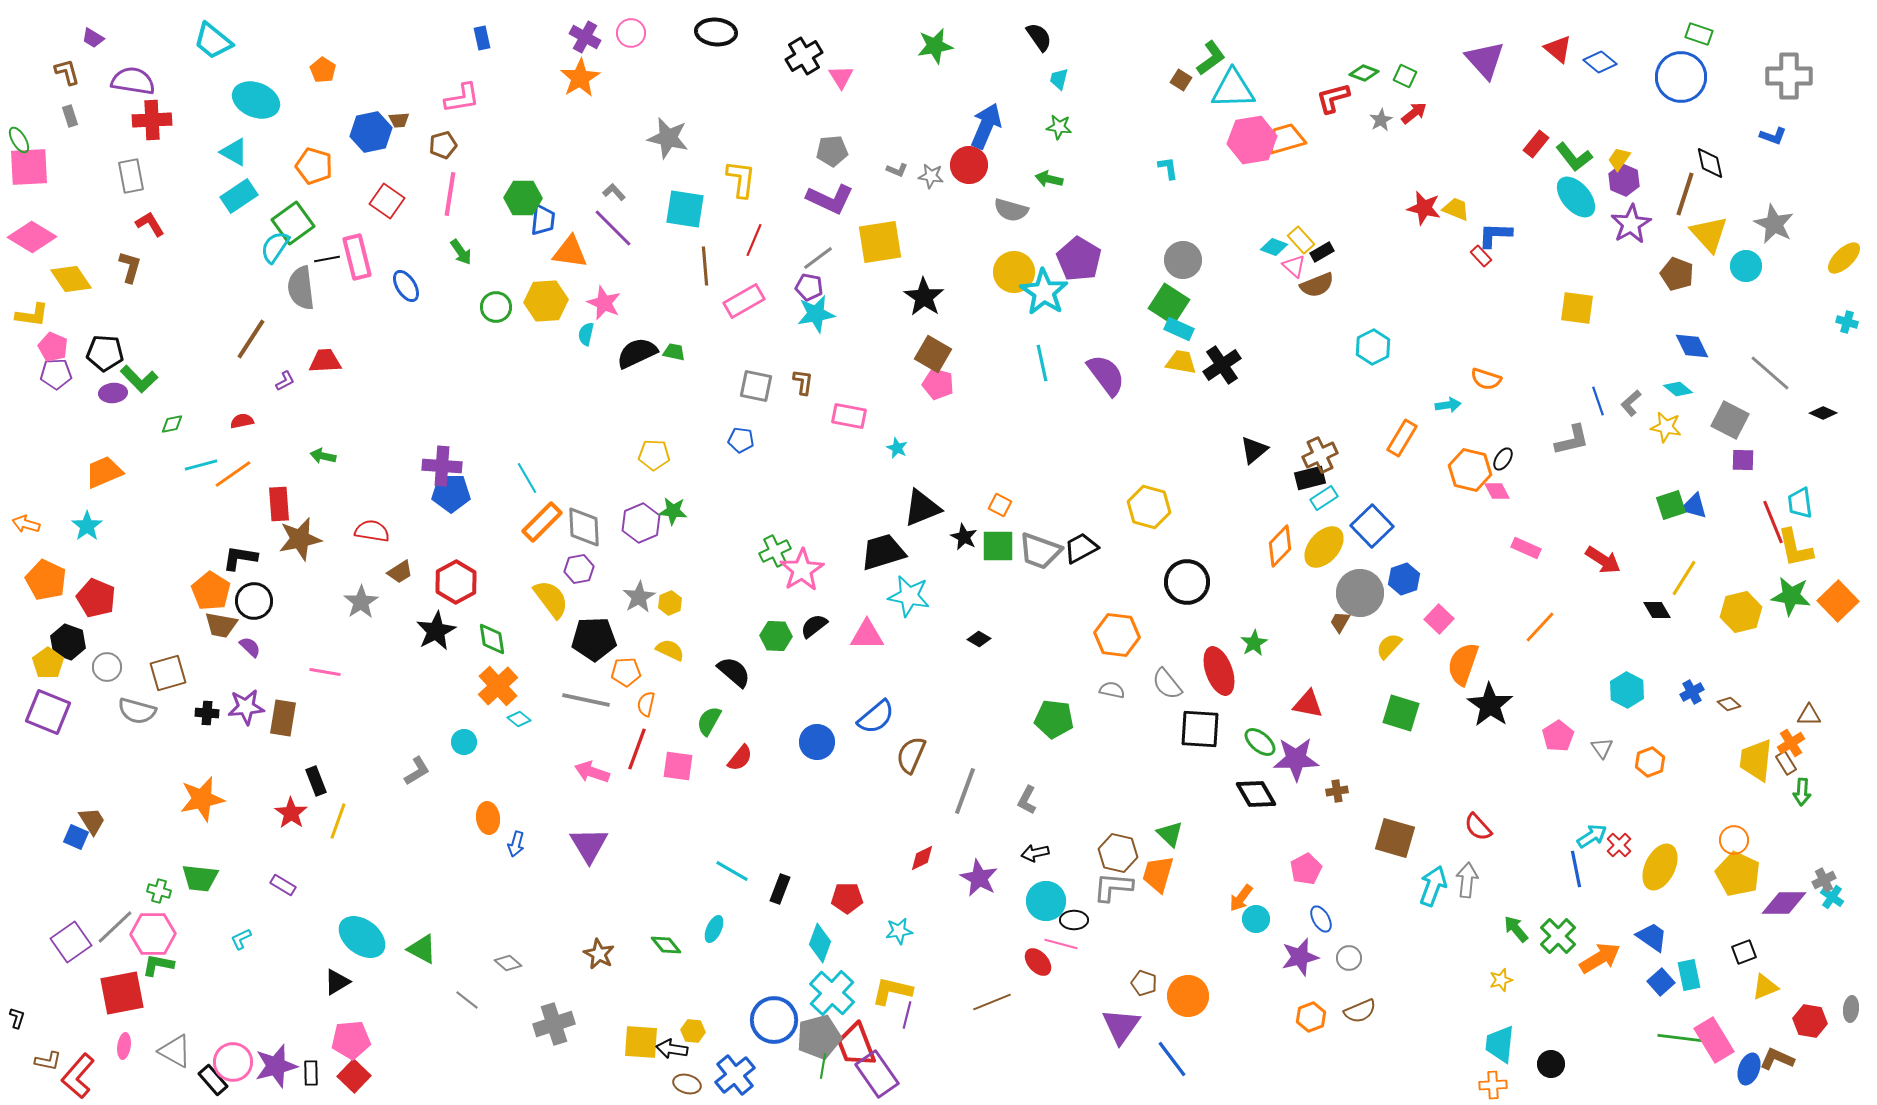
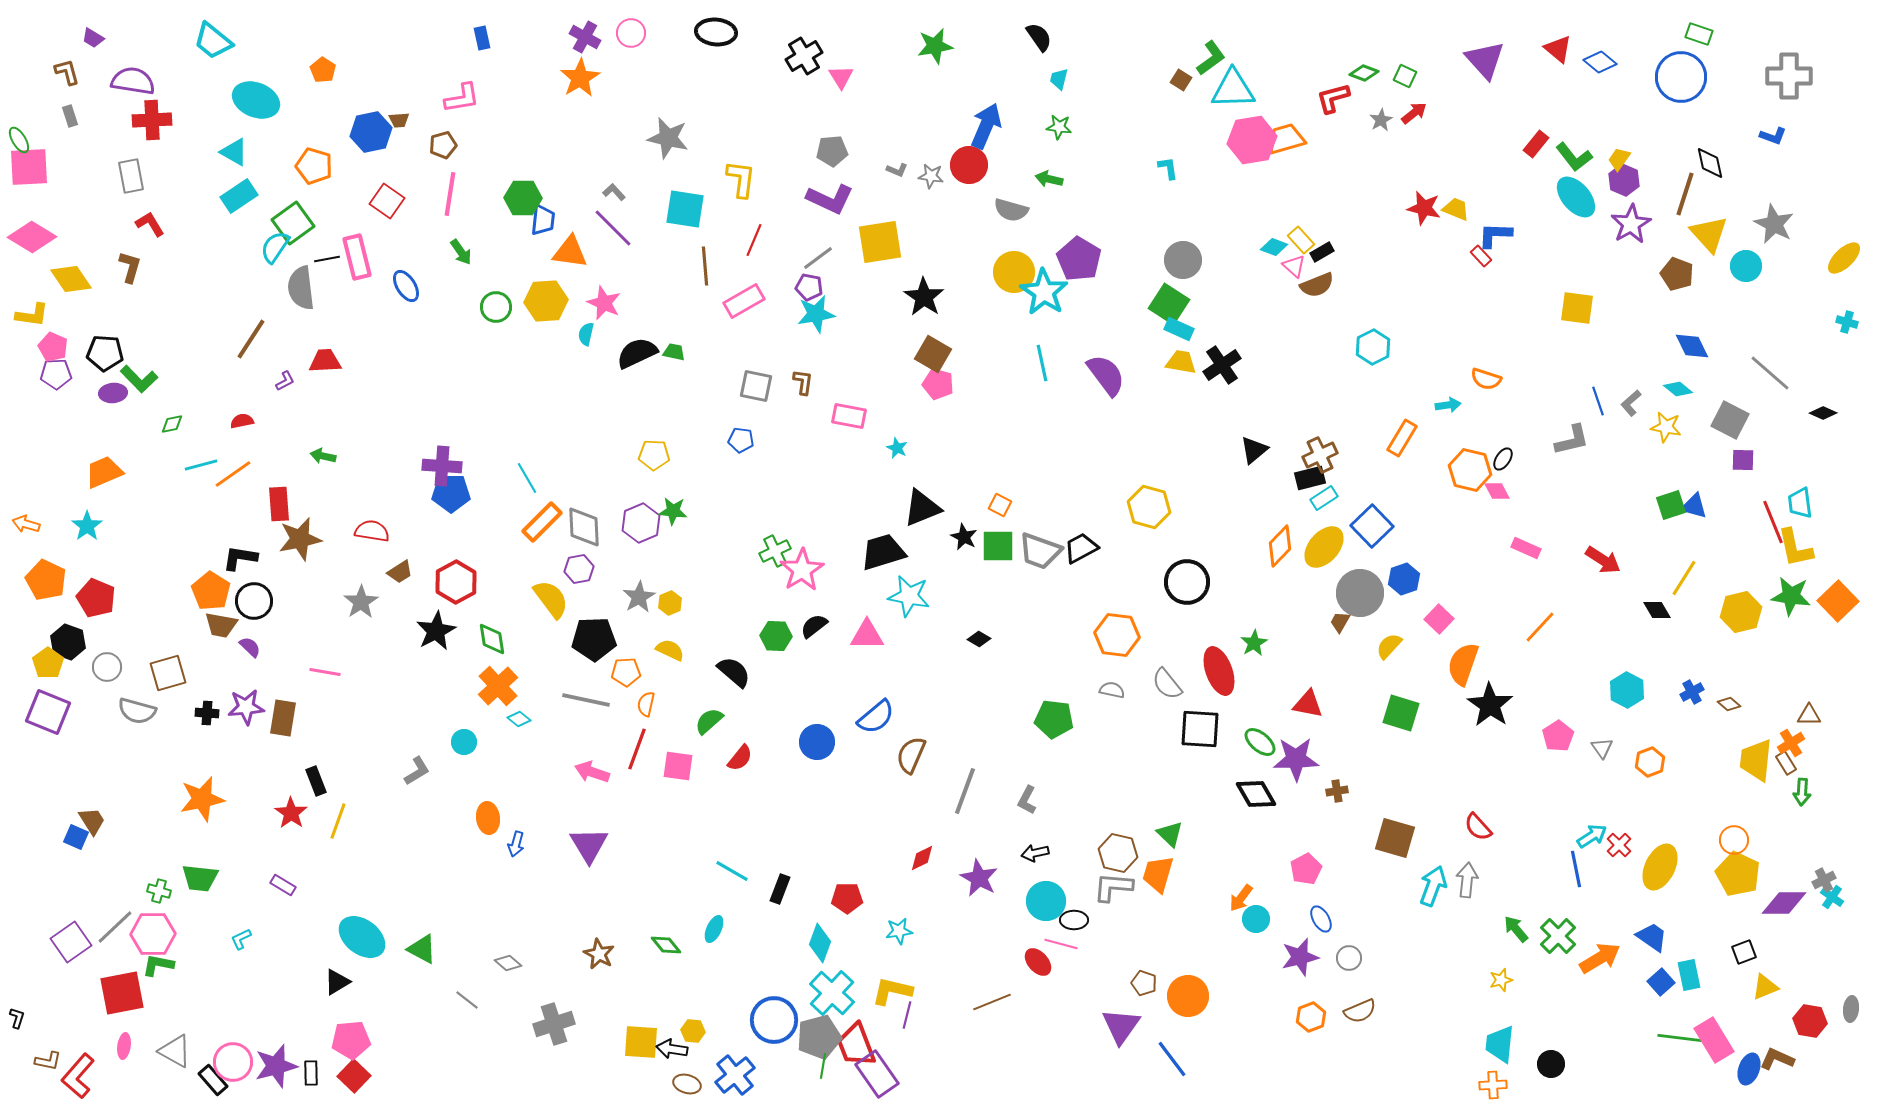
green semicircle at (709, 721): rotated 20 degrees clockwise
